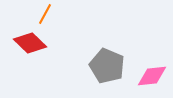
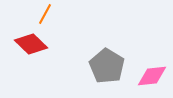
red diamond: moved 1 px right, 1 px down
gray pentagon: rotated 8 degrees clockwise
